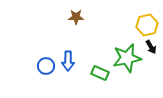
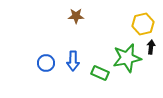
brown star: moved 1 px up
yellow hexagon: moved 4 px left, 1 px up
black arrow: rotated 144 degrees counterclockwise
blue arrow: moved 5 px right
blue circle: moved 3 px up
